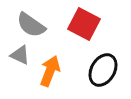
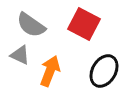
black ellipse: moved 1 px right, 1 px down
